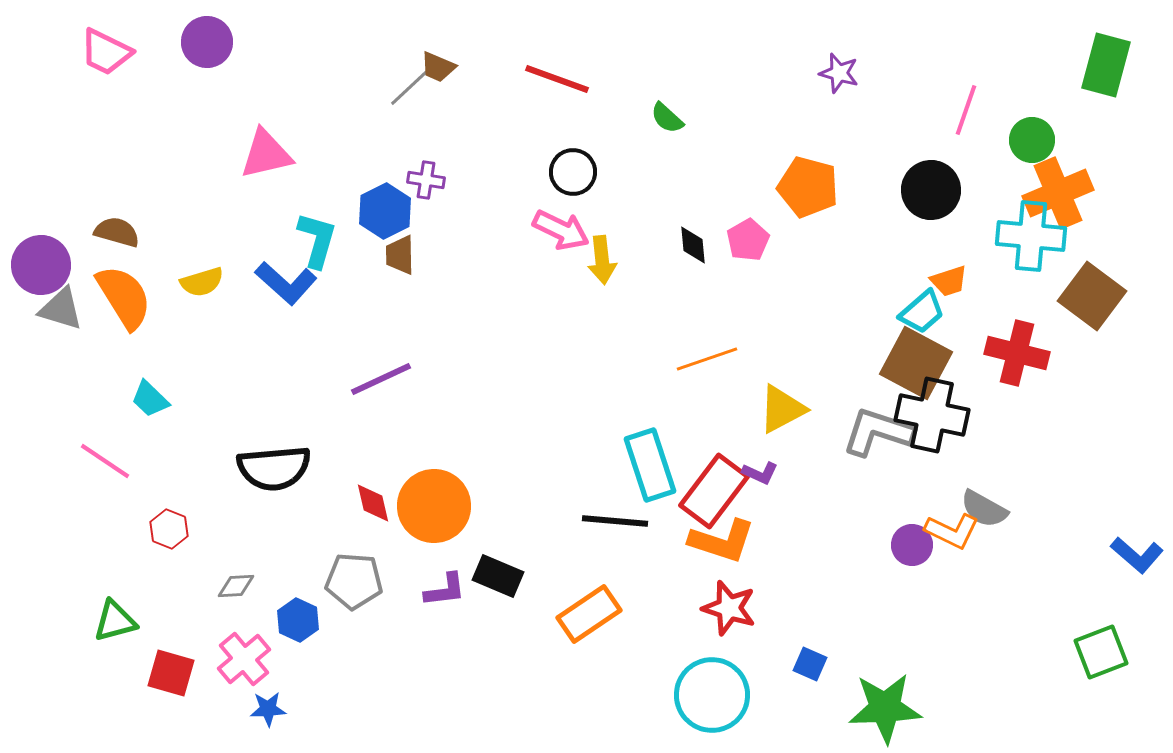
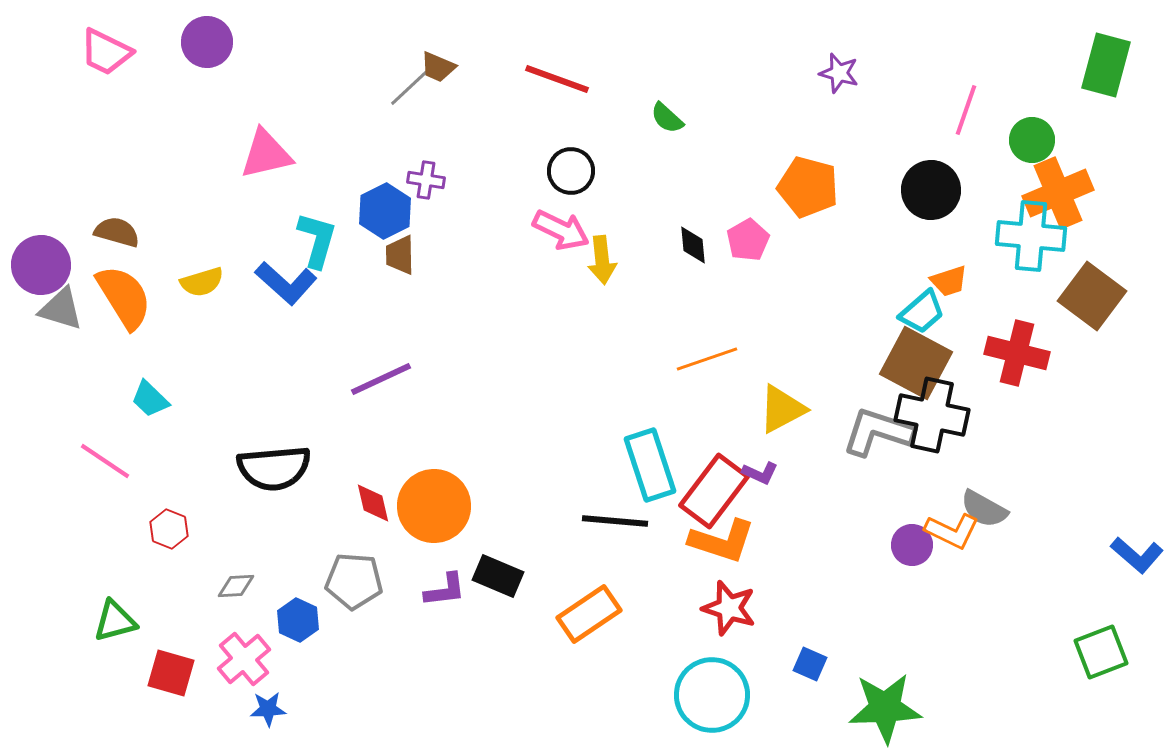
black circle at (573, 172): moved 2 px left, 1 px up
